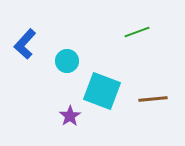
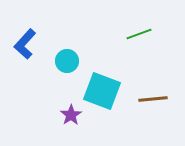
green line: moved 2 px right, 2 px down
purple star: moved 1 px right, 1 px up
